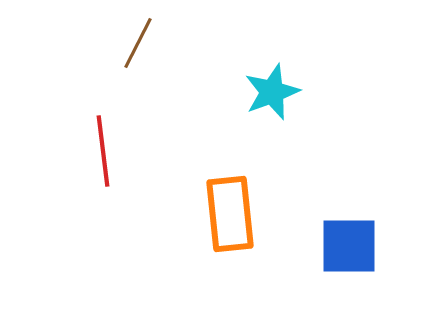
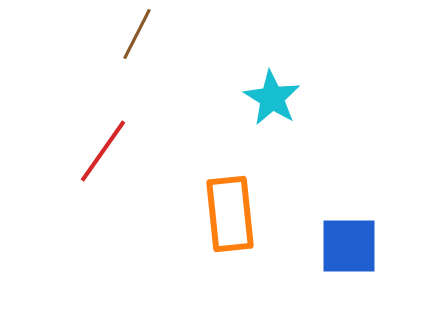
brown line: moved 1 px left, 9 px up
cyan star: moved 6 px down; rotated 20 degrees counterclockwise
red line: rotated 42 degrees clockwise
